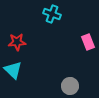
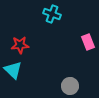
red star: moved 3 px right, 3 px down
